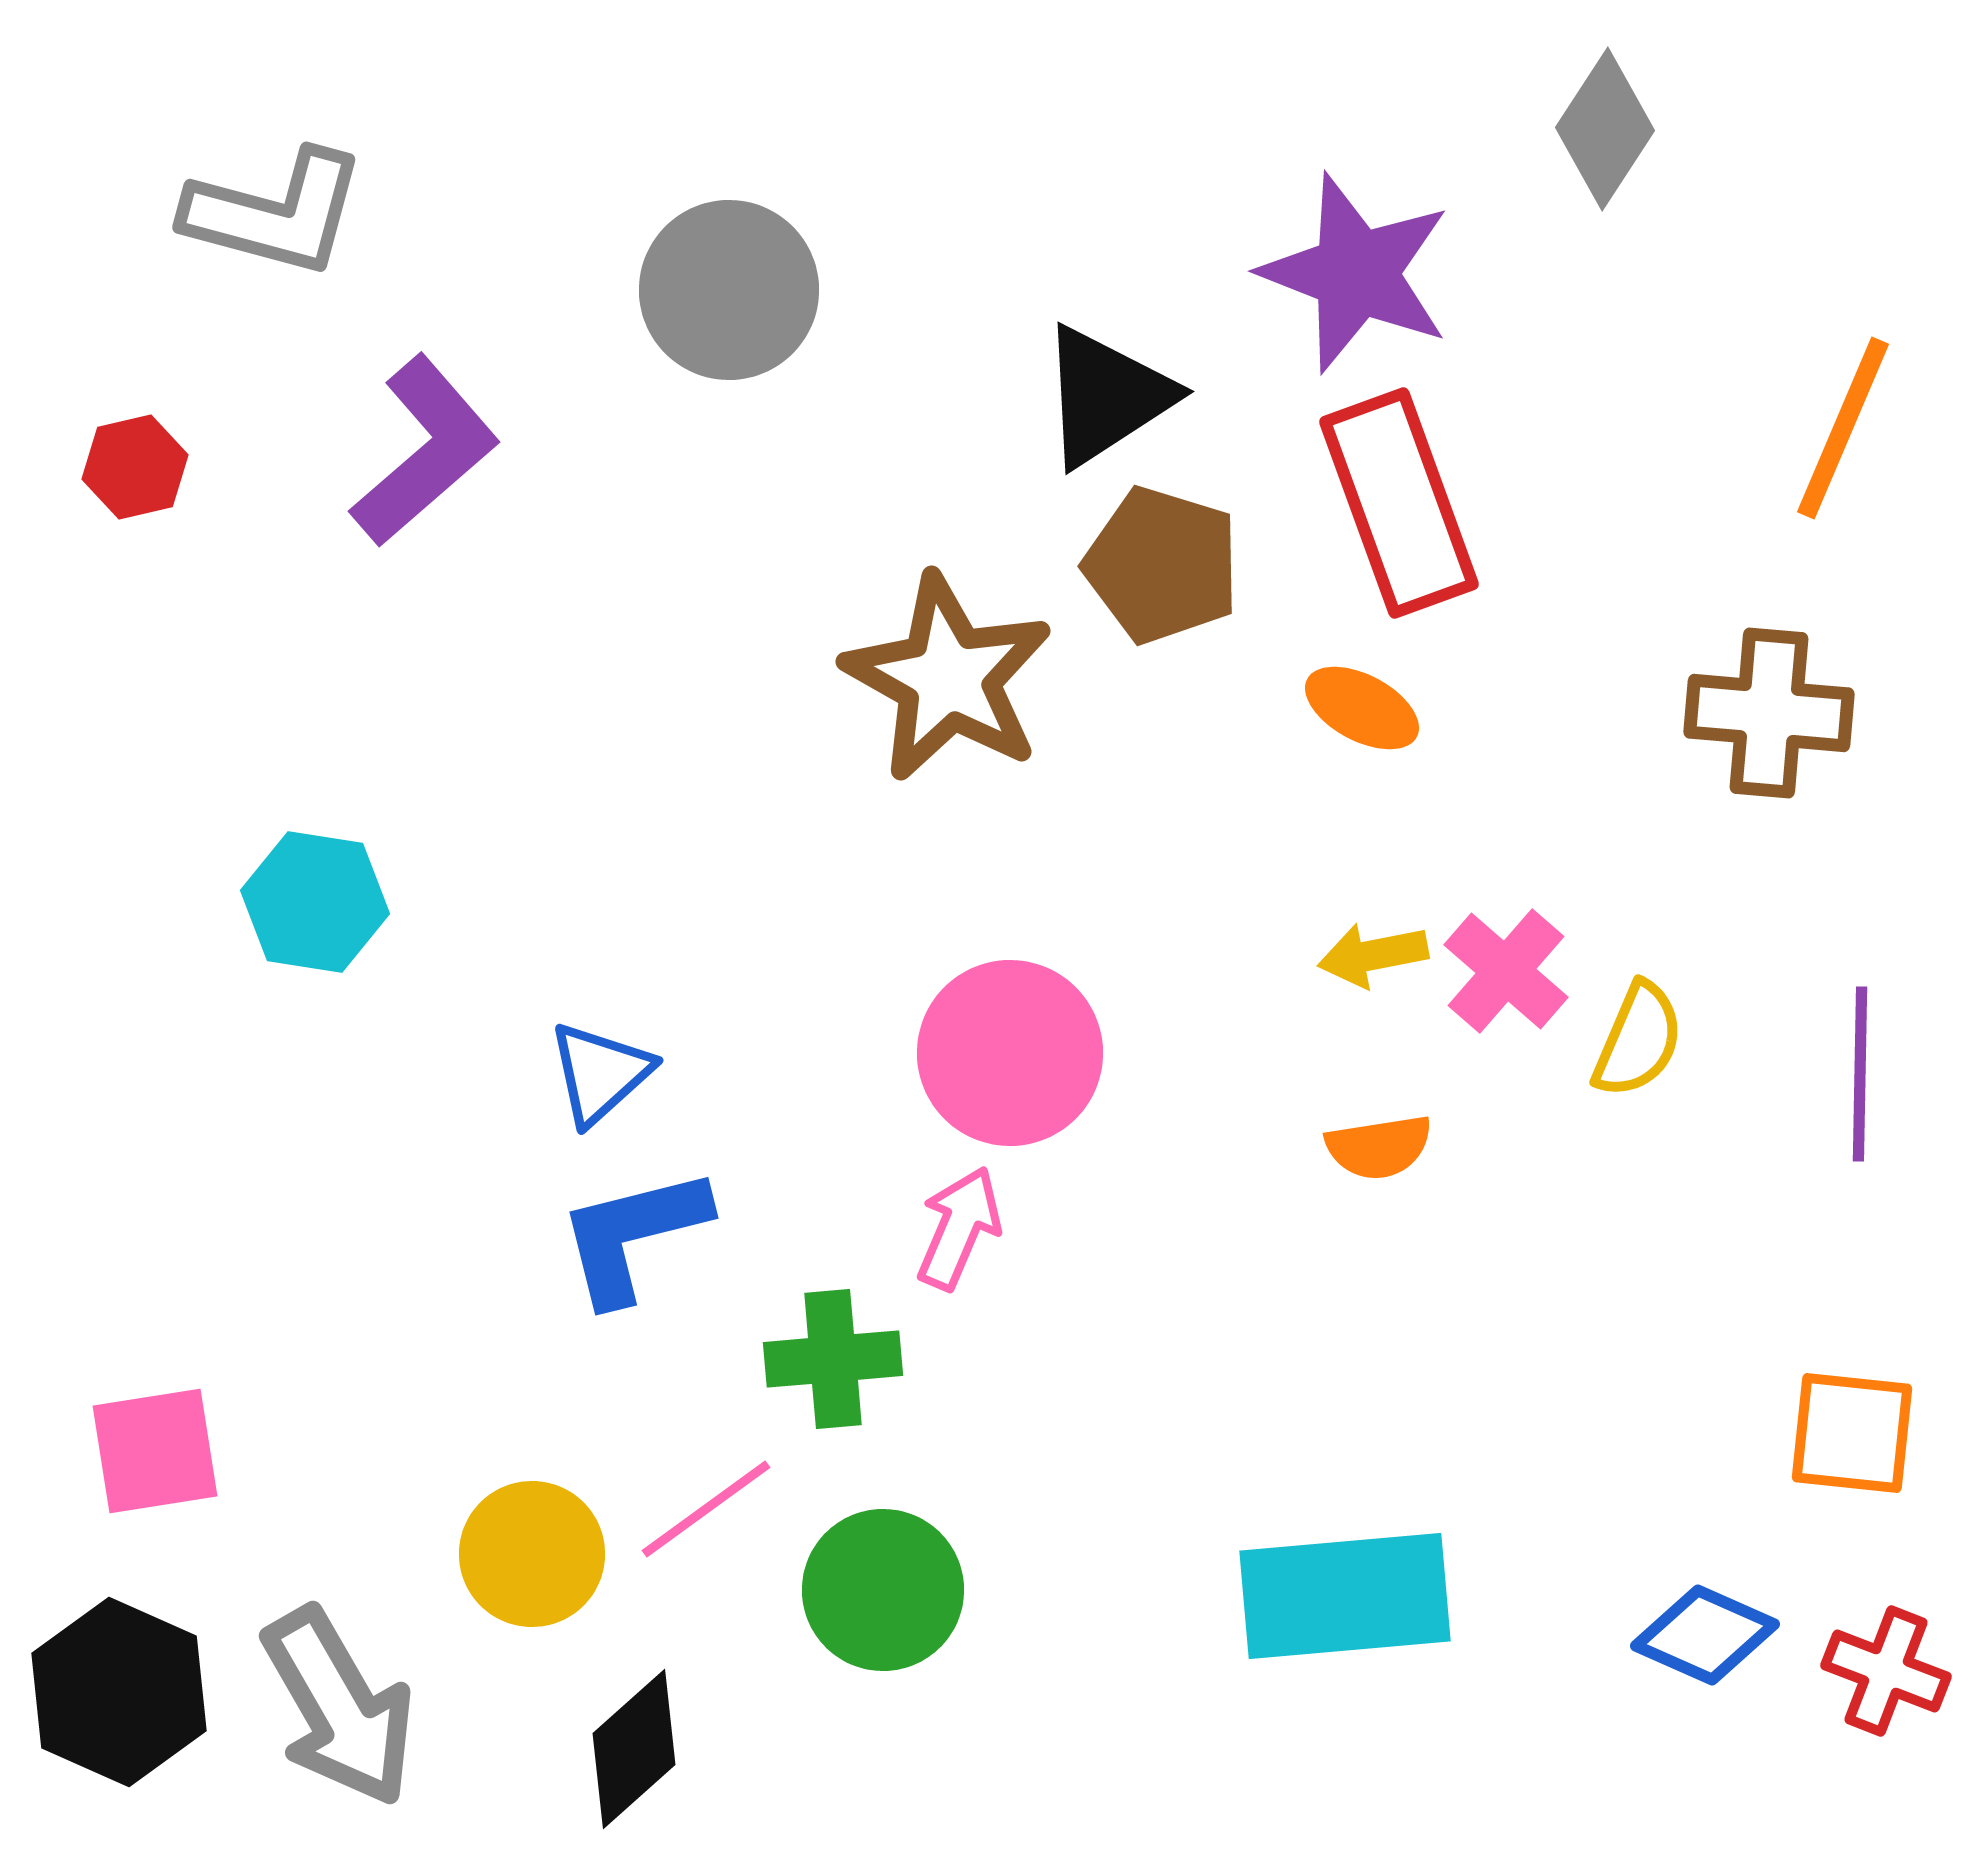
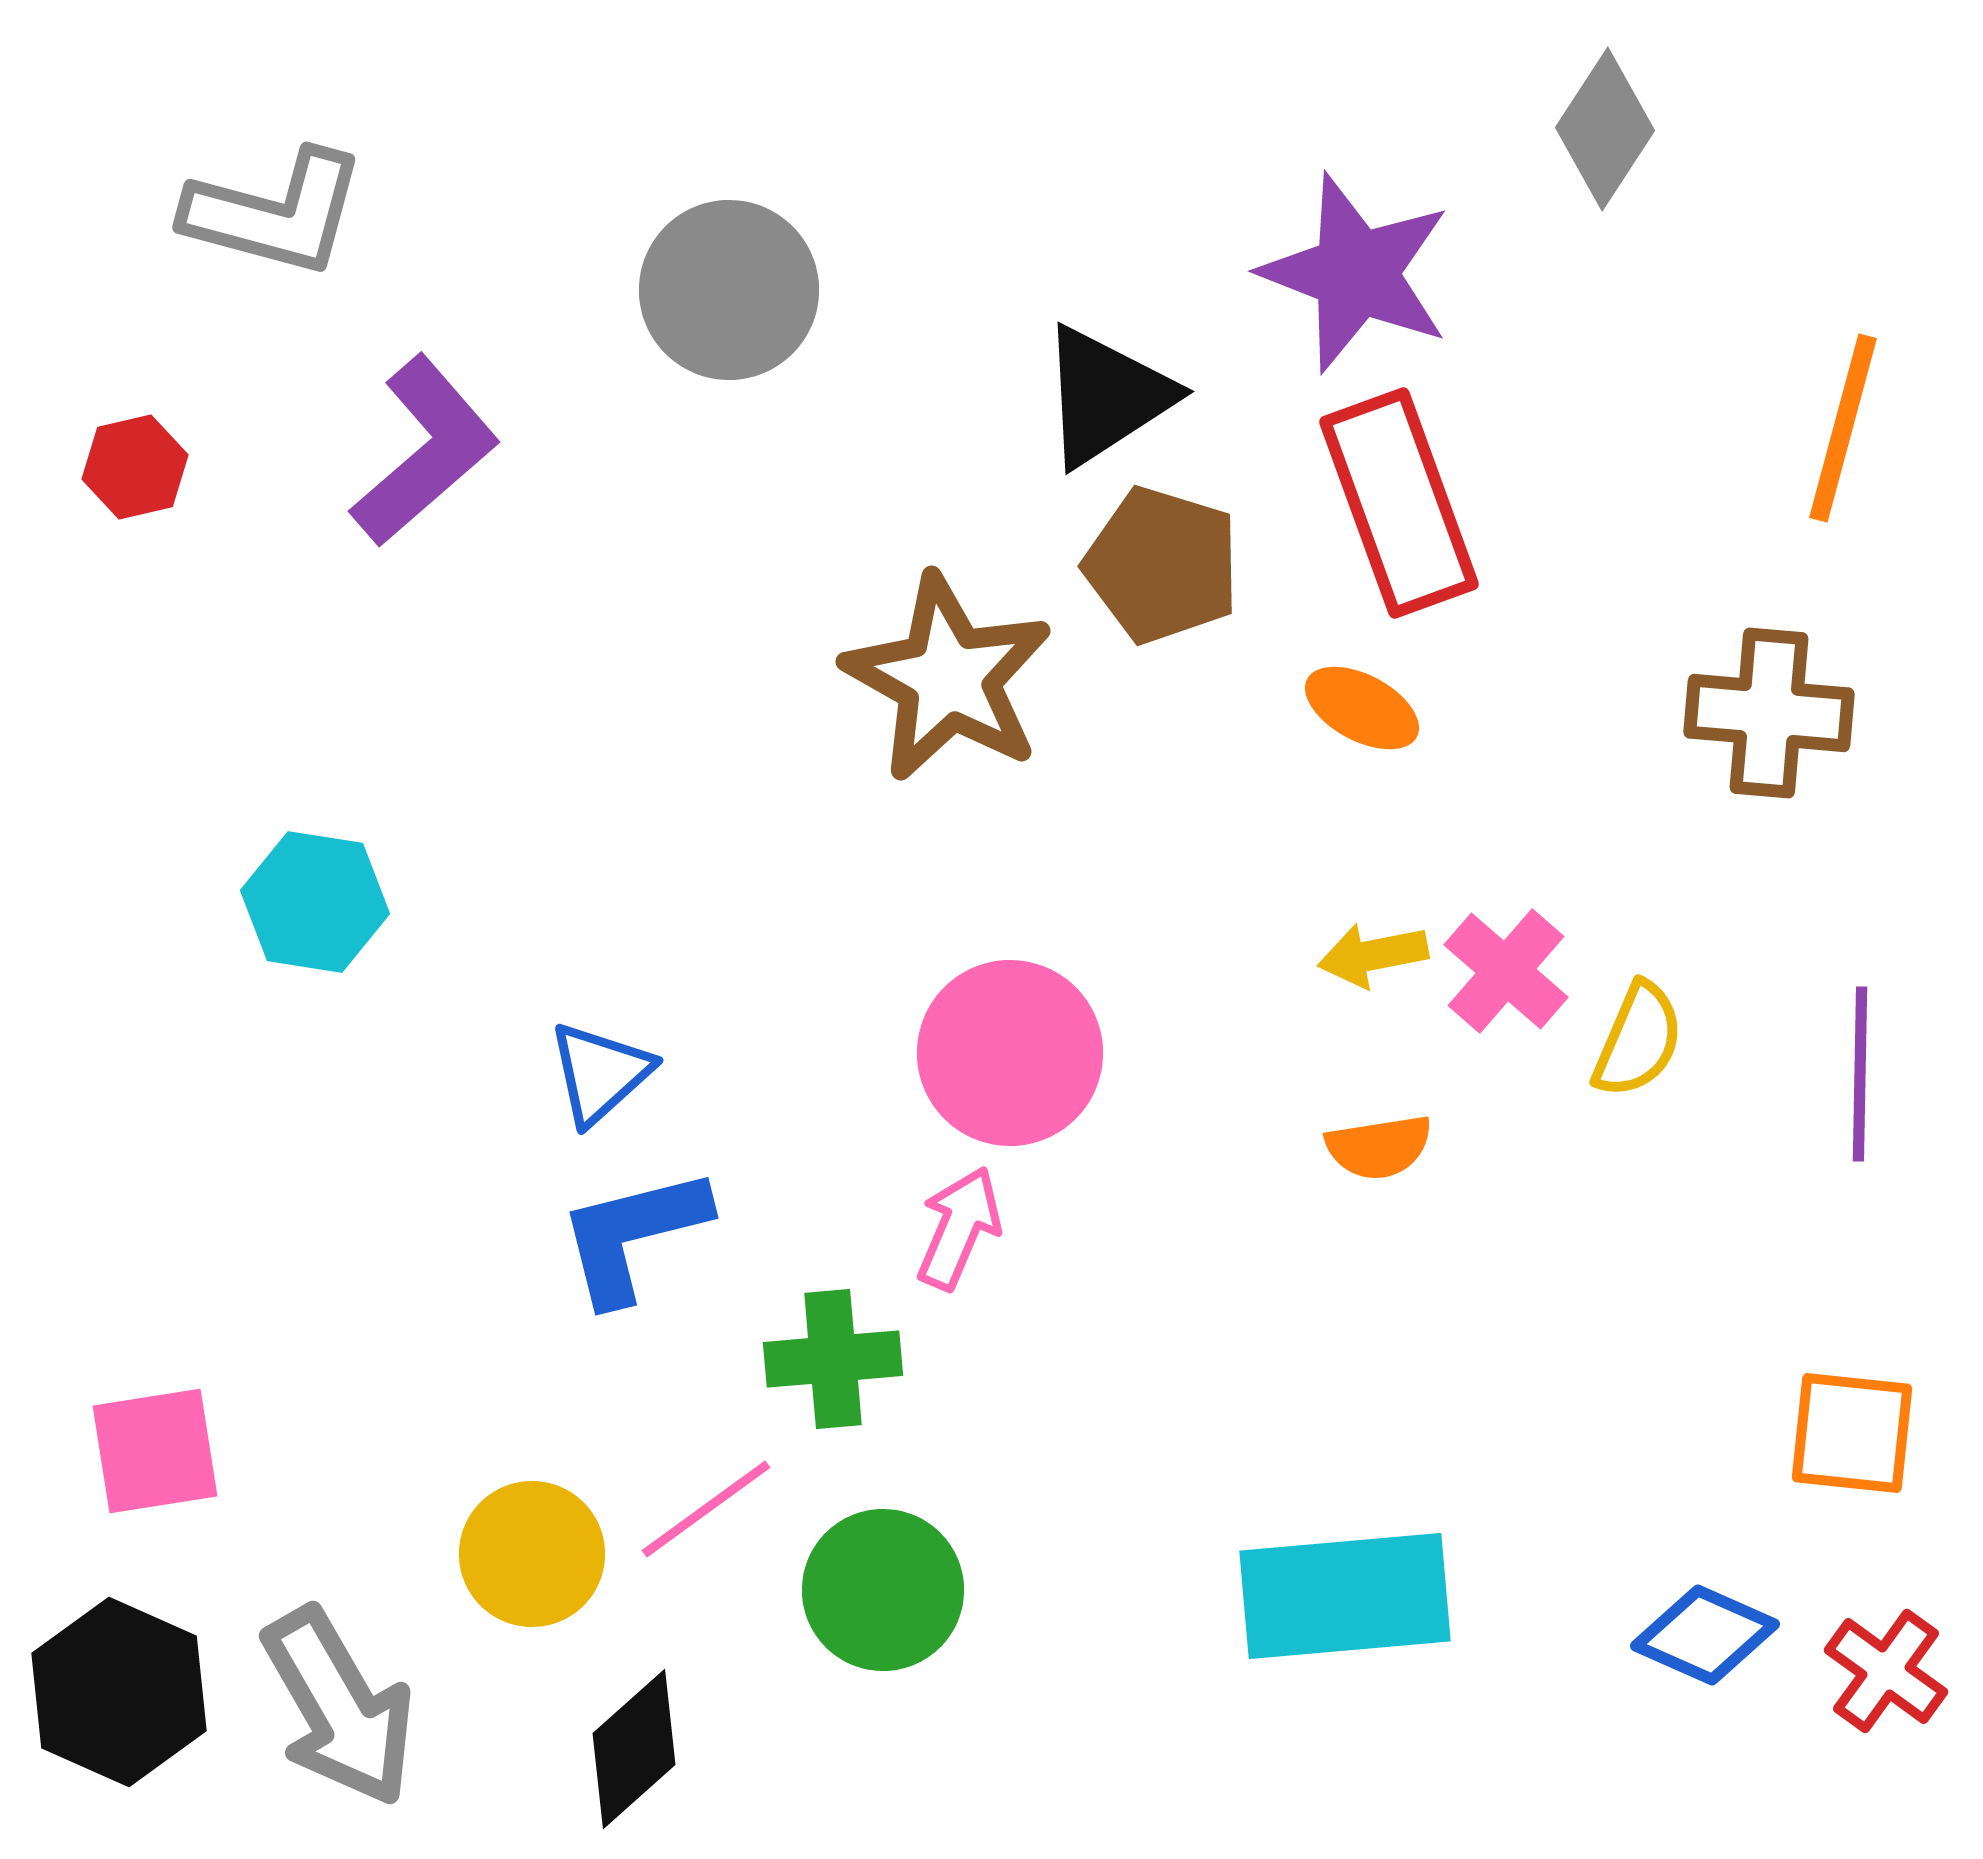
orange line: rotated 8 degrees counterclockwise
red cross: rotated 15 degrees clockwise
